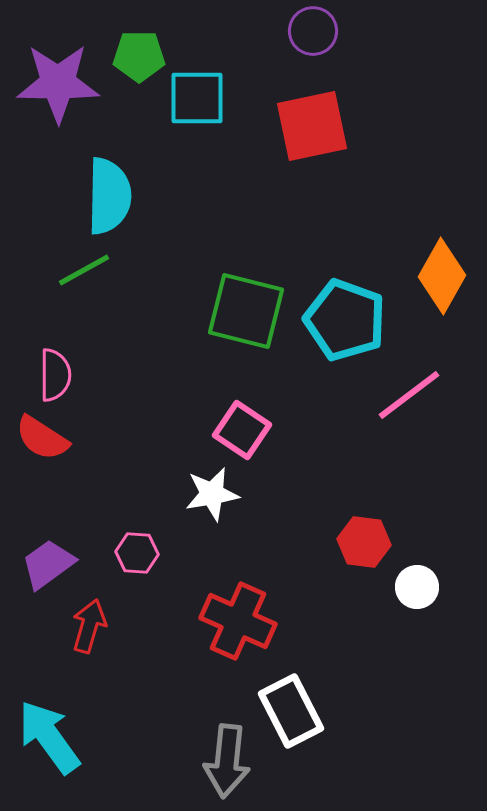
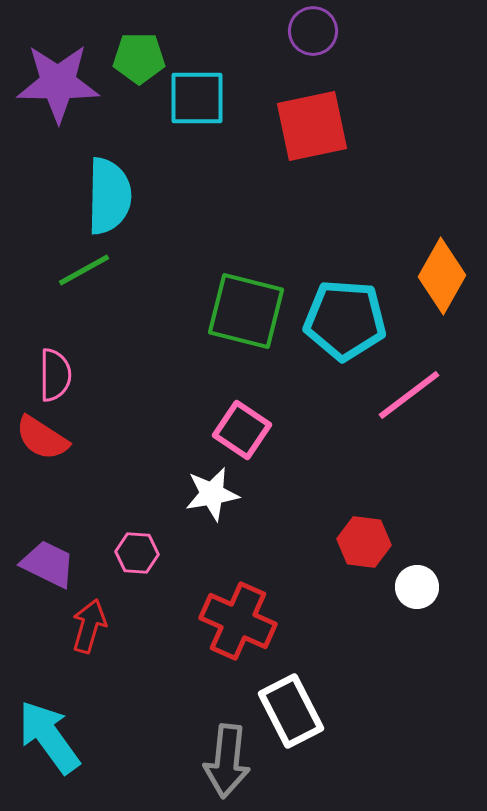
green pentagon: moved 2 px down
cyan pentagon: rotated 16 degrees counterclockwise
purple trapezoid: rotated 62 degrees clockwise
